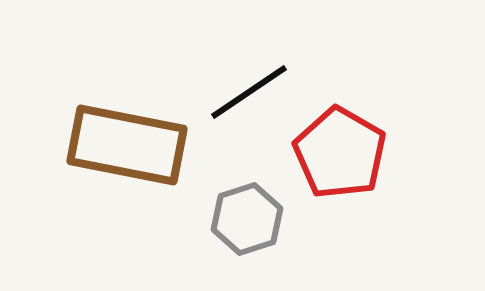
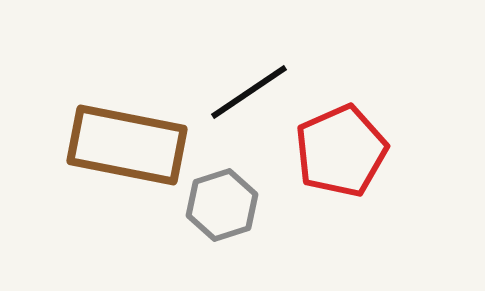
red pentagon: moved 1 px right, 2 px up; rotated 18 degrees clockwise
gray hexagon: moved 25 px left, 14 px up
